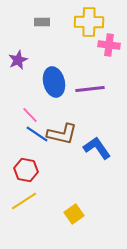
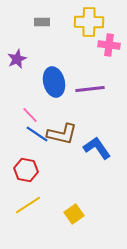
purple star: moved 1 px left, 1 px up
yellow line: moved 4 px right, 4 px down
